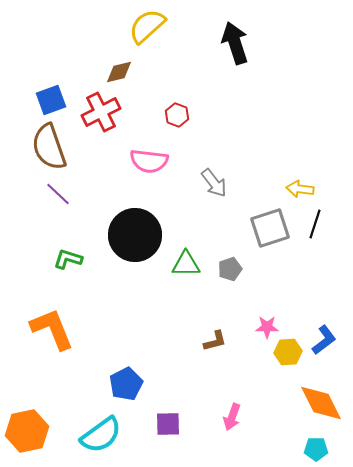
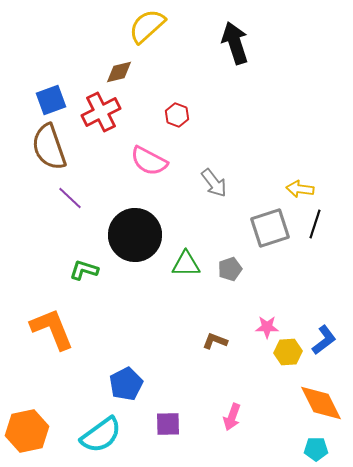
pink semicircle: rotated 21 degrees clockwise
purple line: moved 12 px right, 4 px down
green L-shape: moved 16 px right, 11 px down
brown L-shape: rotated 145 degrees counterclockwise
